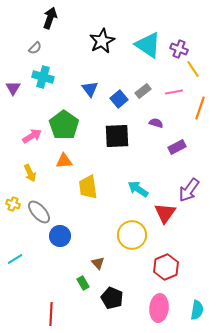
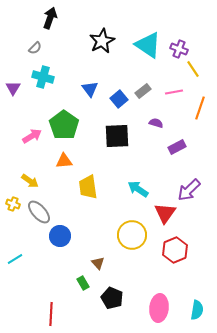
yellow arrow: moved 8 px down; rotated 30 degrees counterclockwise
purple arrow: rotated 10 degrees clockwise
red hexagon: moved 9 px right, 17 px up
